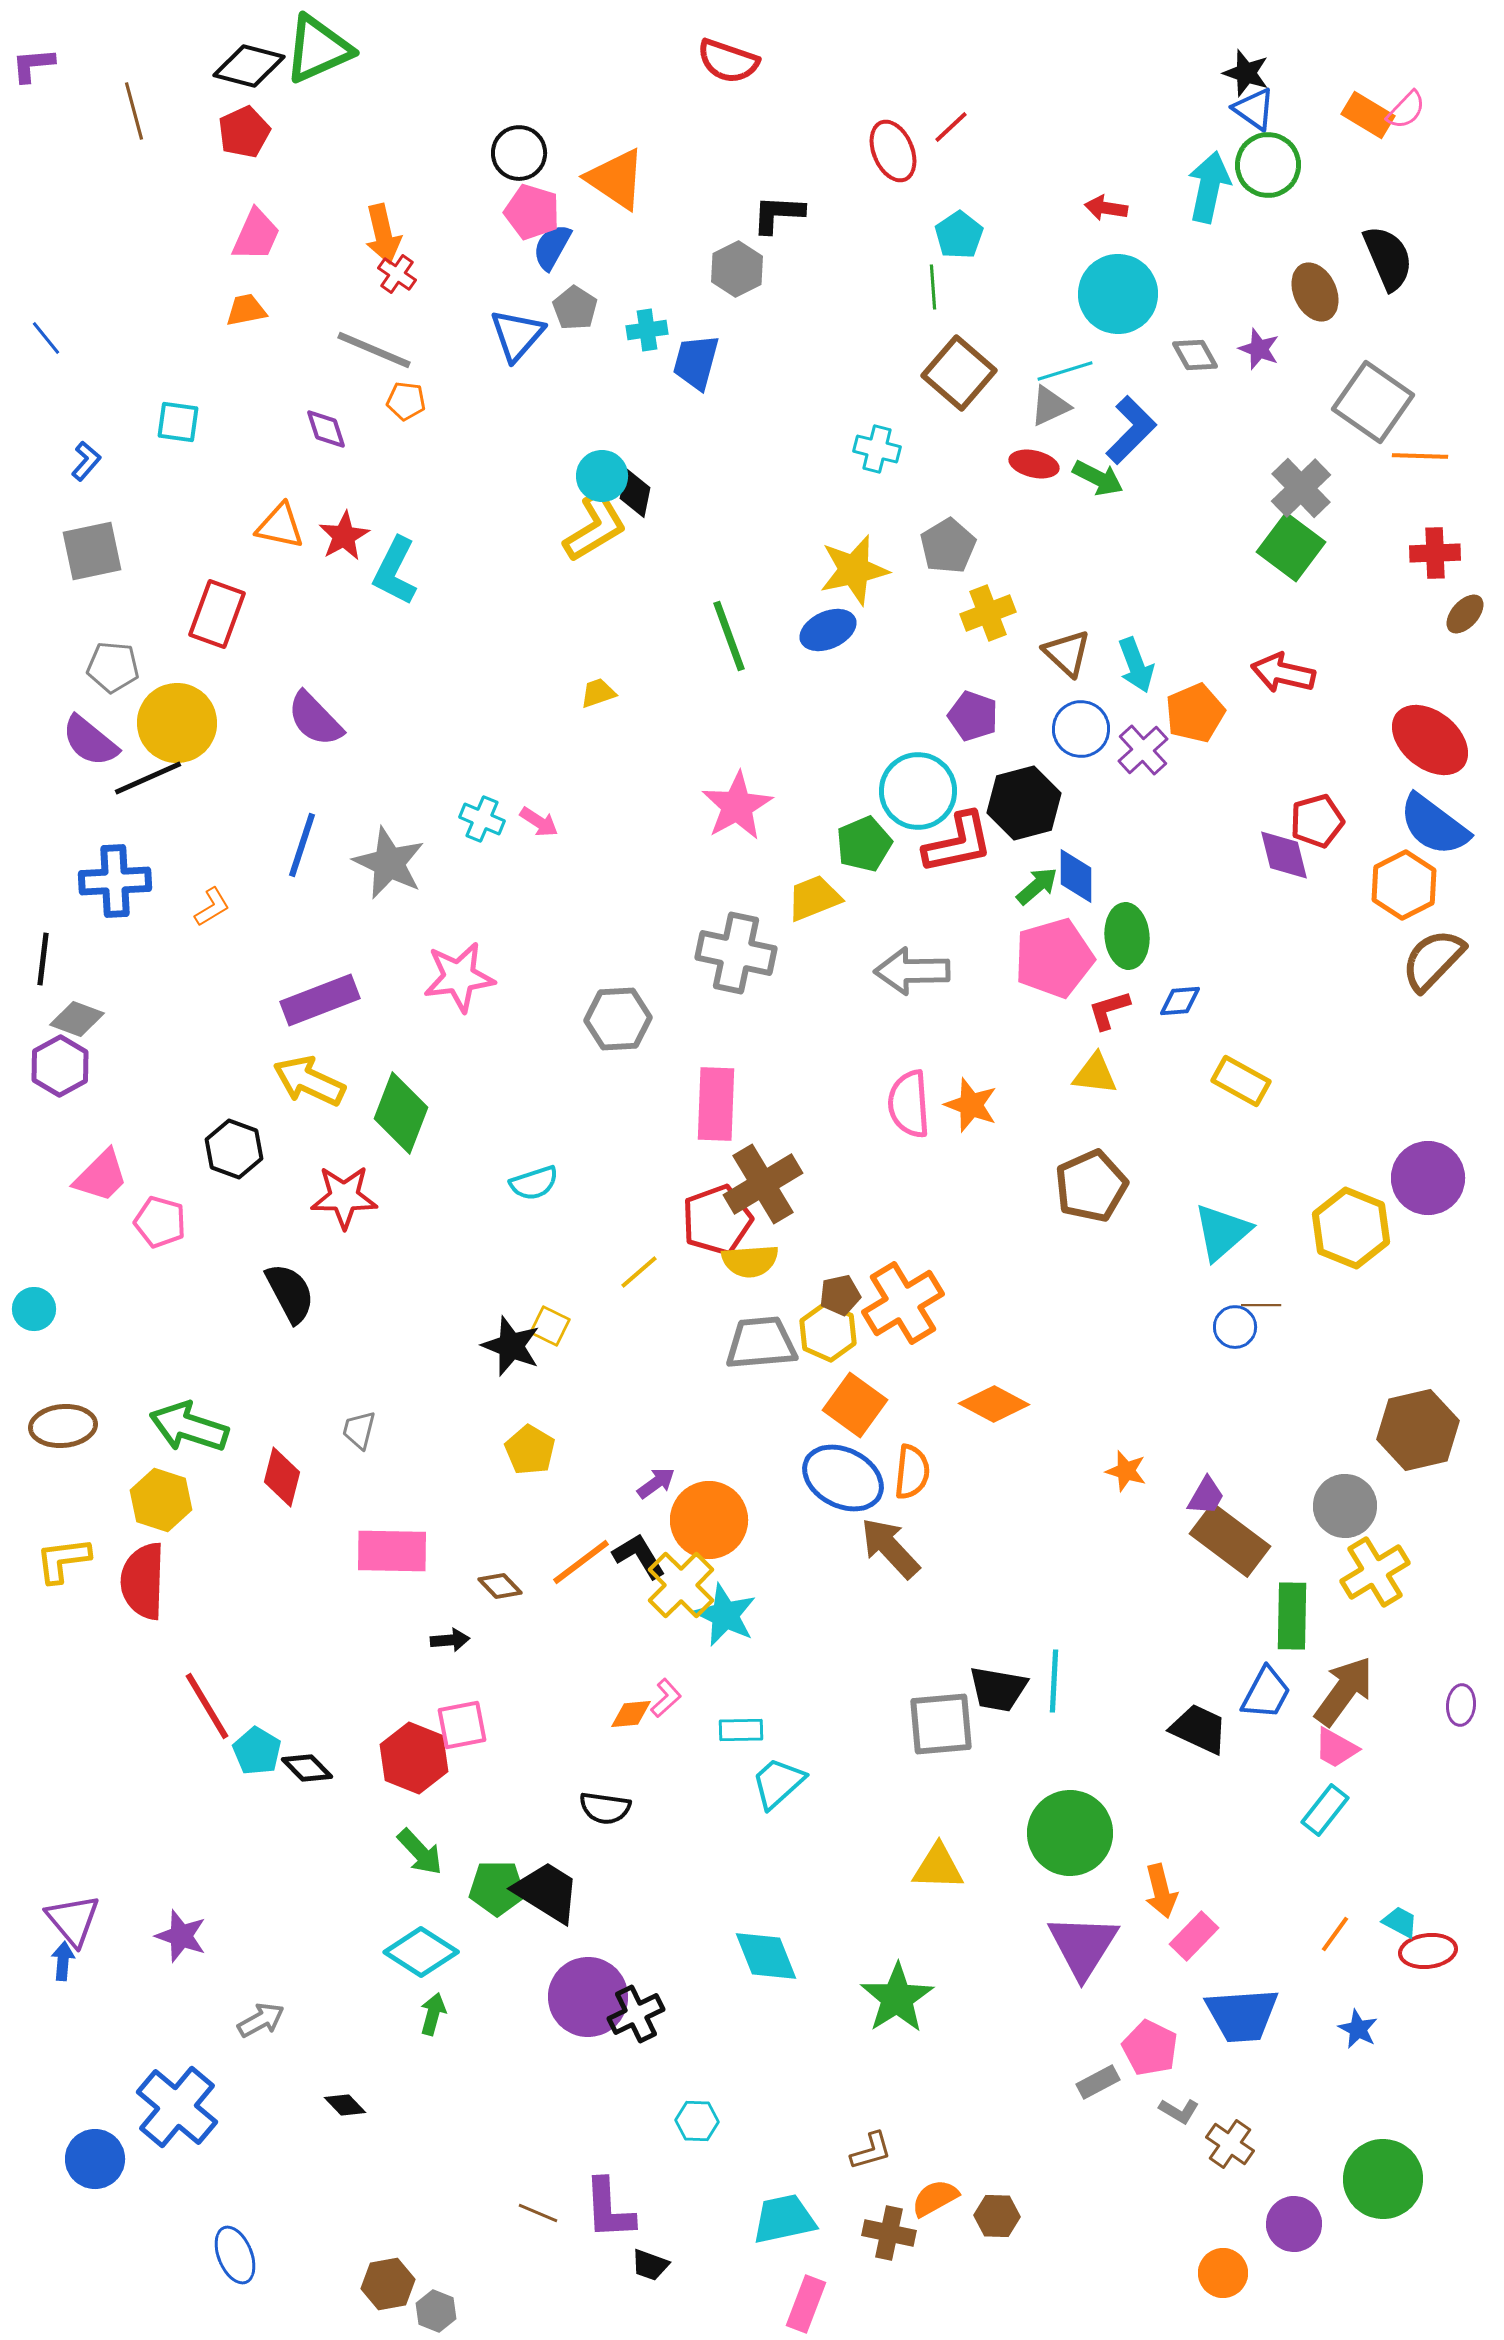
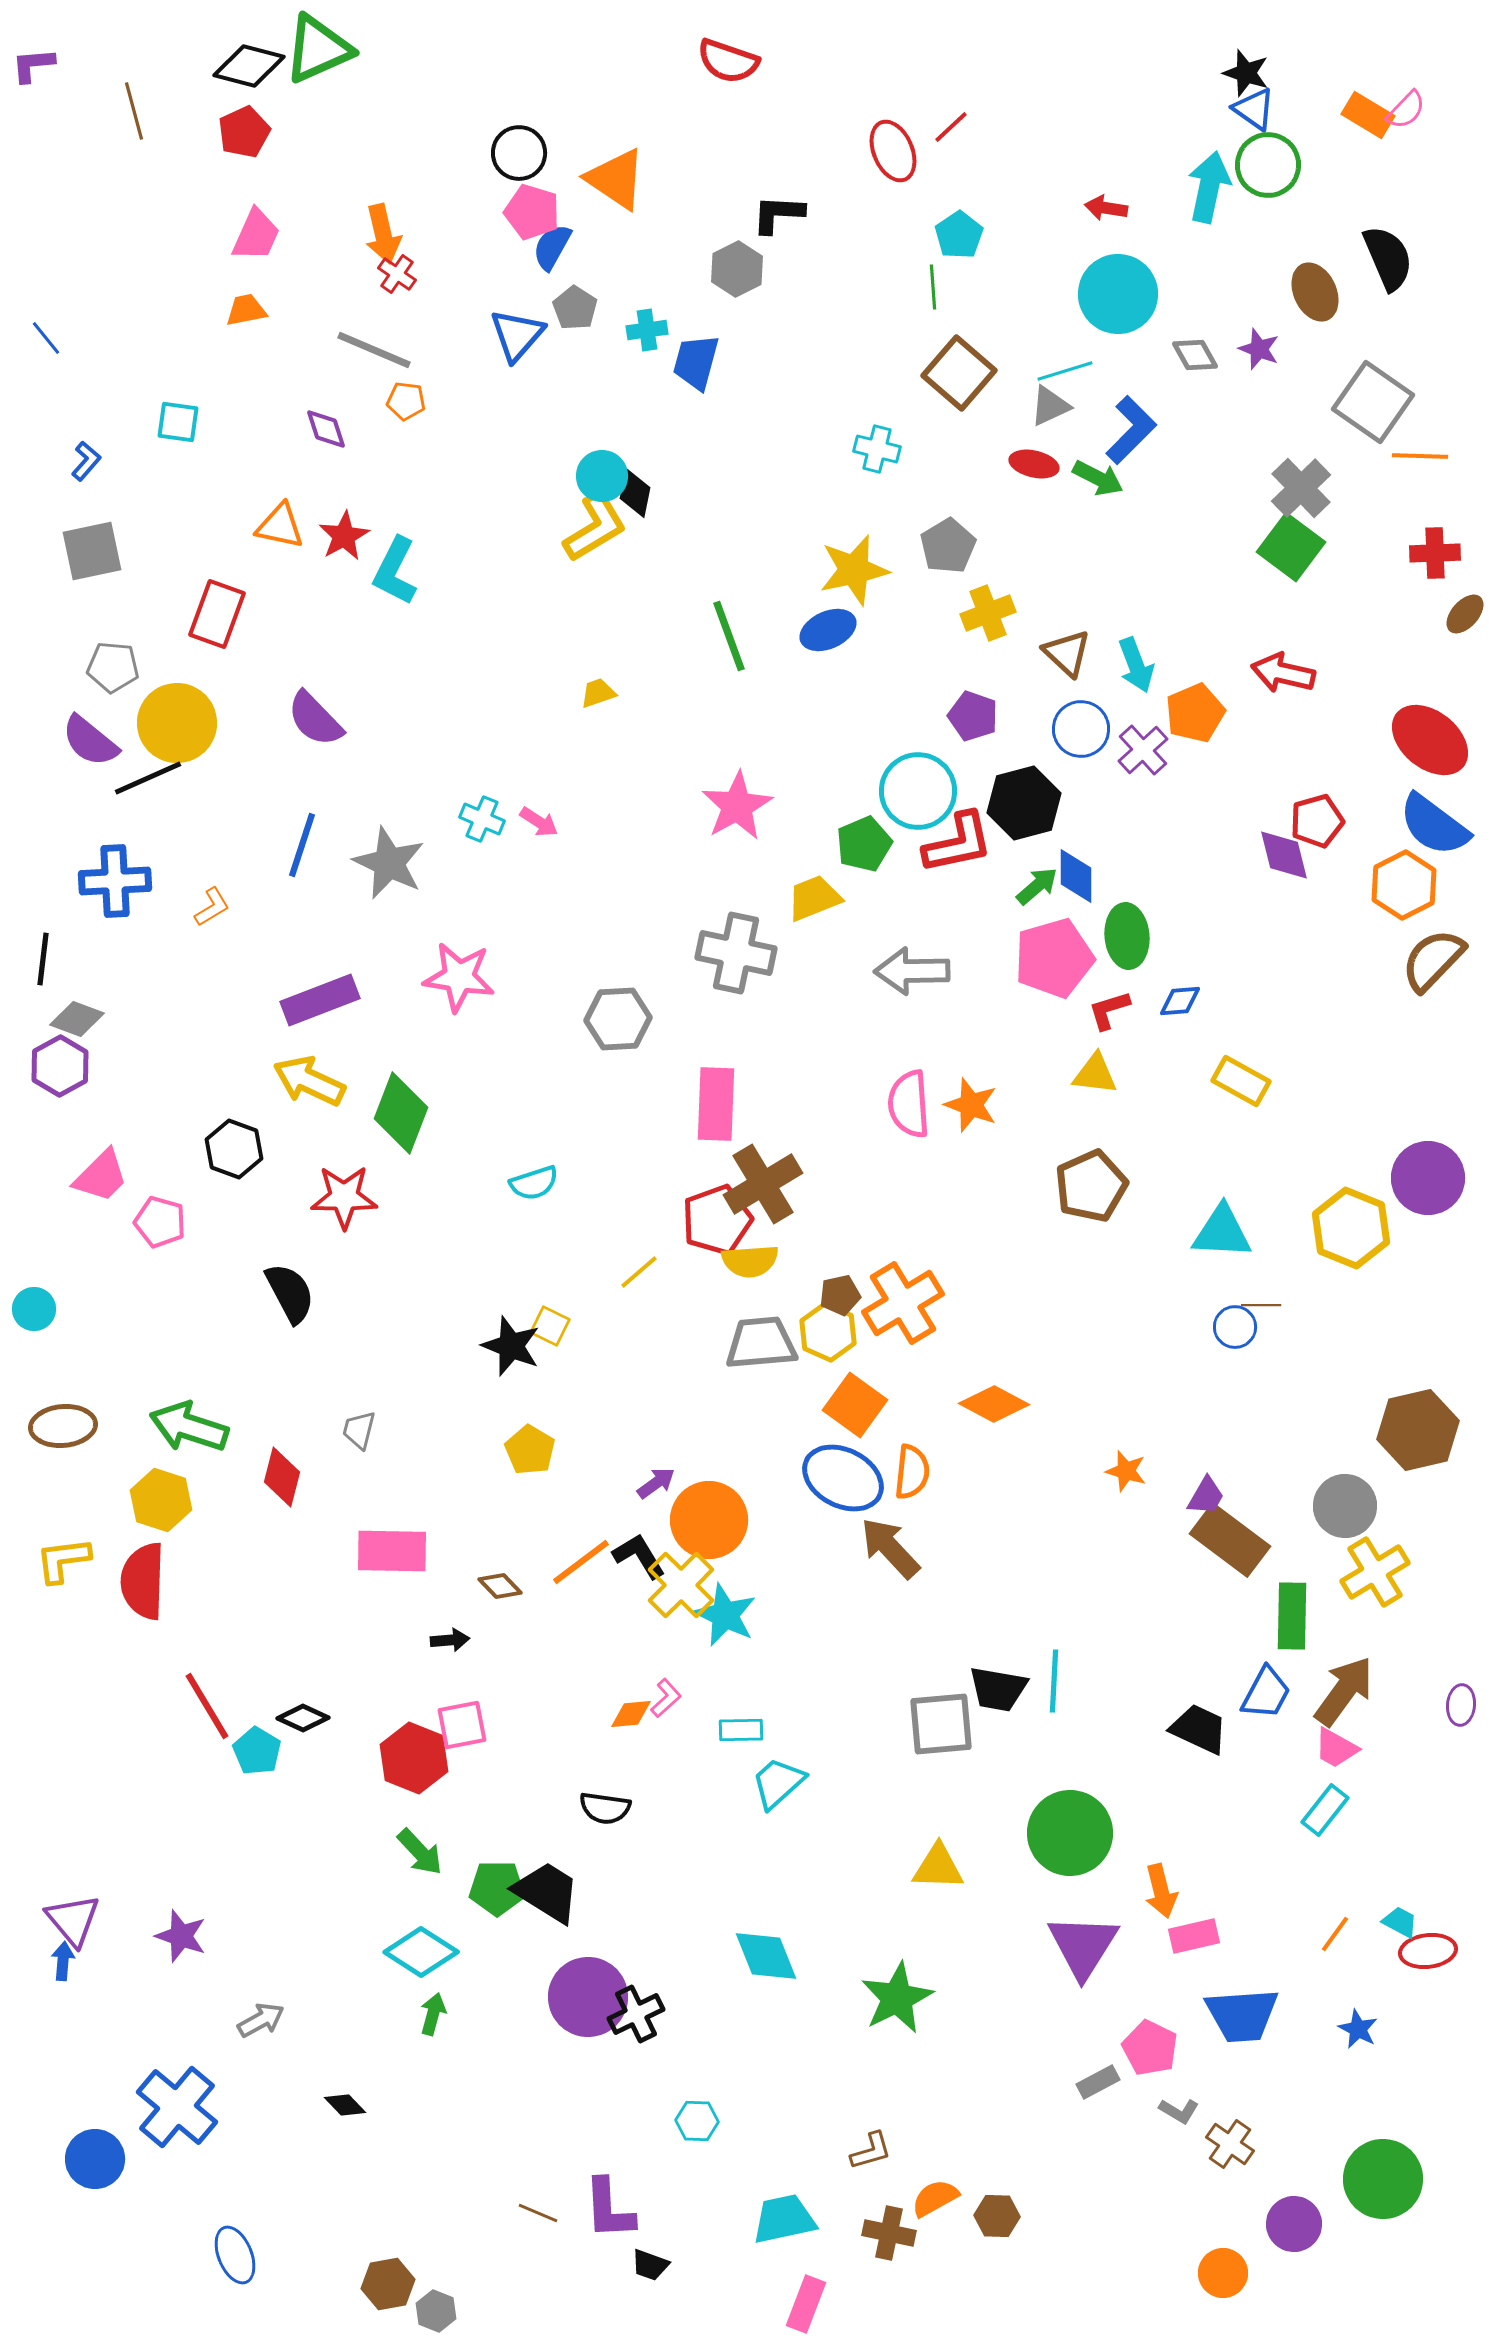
pink star at (459, 977): rotated 16 degrees clockwise
cyan triangle at (1222, 1232): rotated 44 degrees clockwise
black diamond at (307, 1768): moved 4 px left, 50 px up; rotated 21 degrees counterclockwise
pink rectangle at (1194, 1936): rotated 33 degrees clockwise
green star at (897, 1998): rotated 6 degrees clockwise
